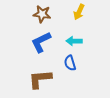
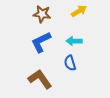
yellow arrow: moved 1 px up; rotated 147 degrees counterclockwise
brown L-shape: rotated 60 degrees clockwise
